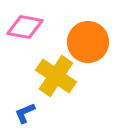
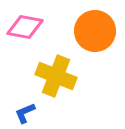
orange circle: moved 7 px right, 11 px up
yellow cross: rotated 12 degrees counterclockwise
